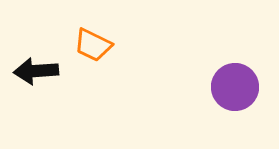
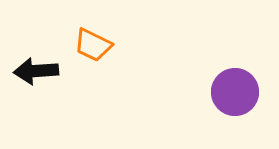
purple circle: moved 5 px down
